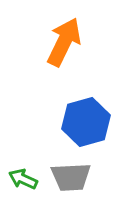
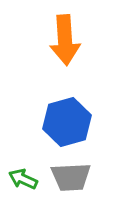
orange arrow: moved 1 px right, 2 px up; rotated 150 degrees clockwise
blue hexagon: moved 19 px left
